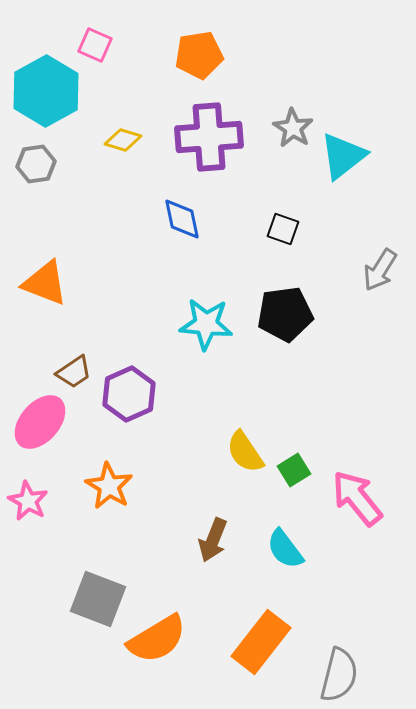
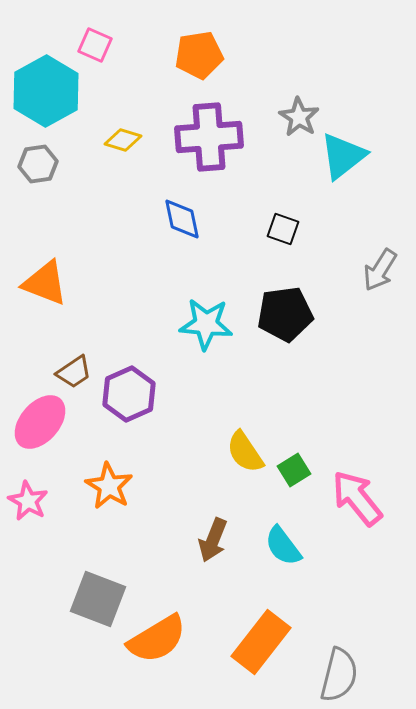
gray star: moved 6 px right, 11 px up
gray hexagon: moved 2 px right
cyan semicircle: moved 2 px left, 3 px up
